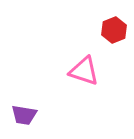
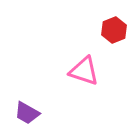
purple trapezoid: moved 3 px right, 2 px up; rotated 20 degrees clockwise
